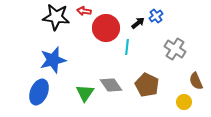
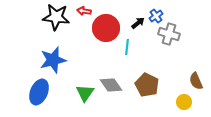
gray cross: moved 6 px left, 15 px up; rotated 15 degrees counterclockwise
